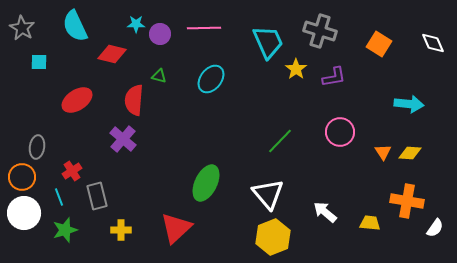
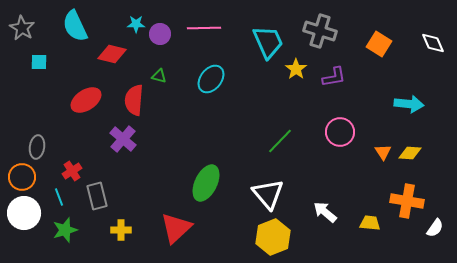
red ellipse: moved 9 px right
